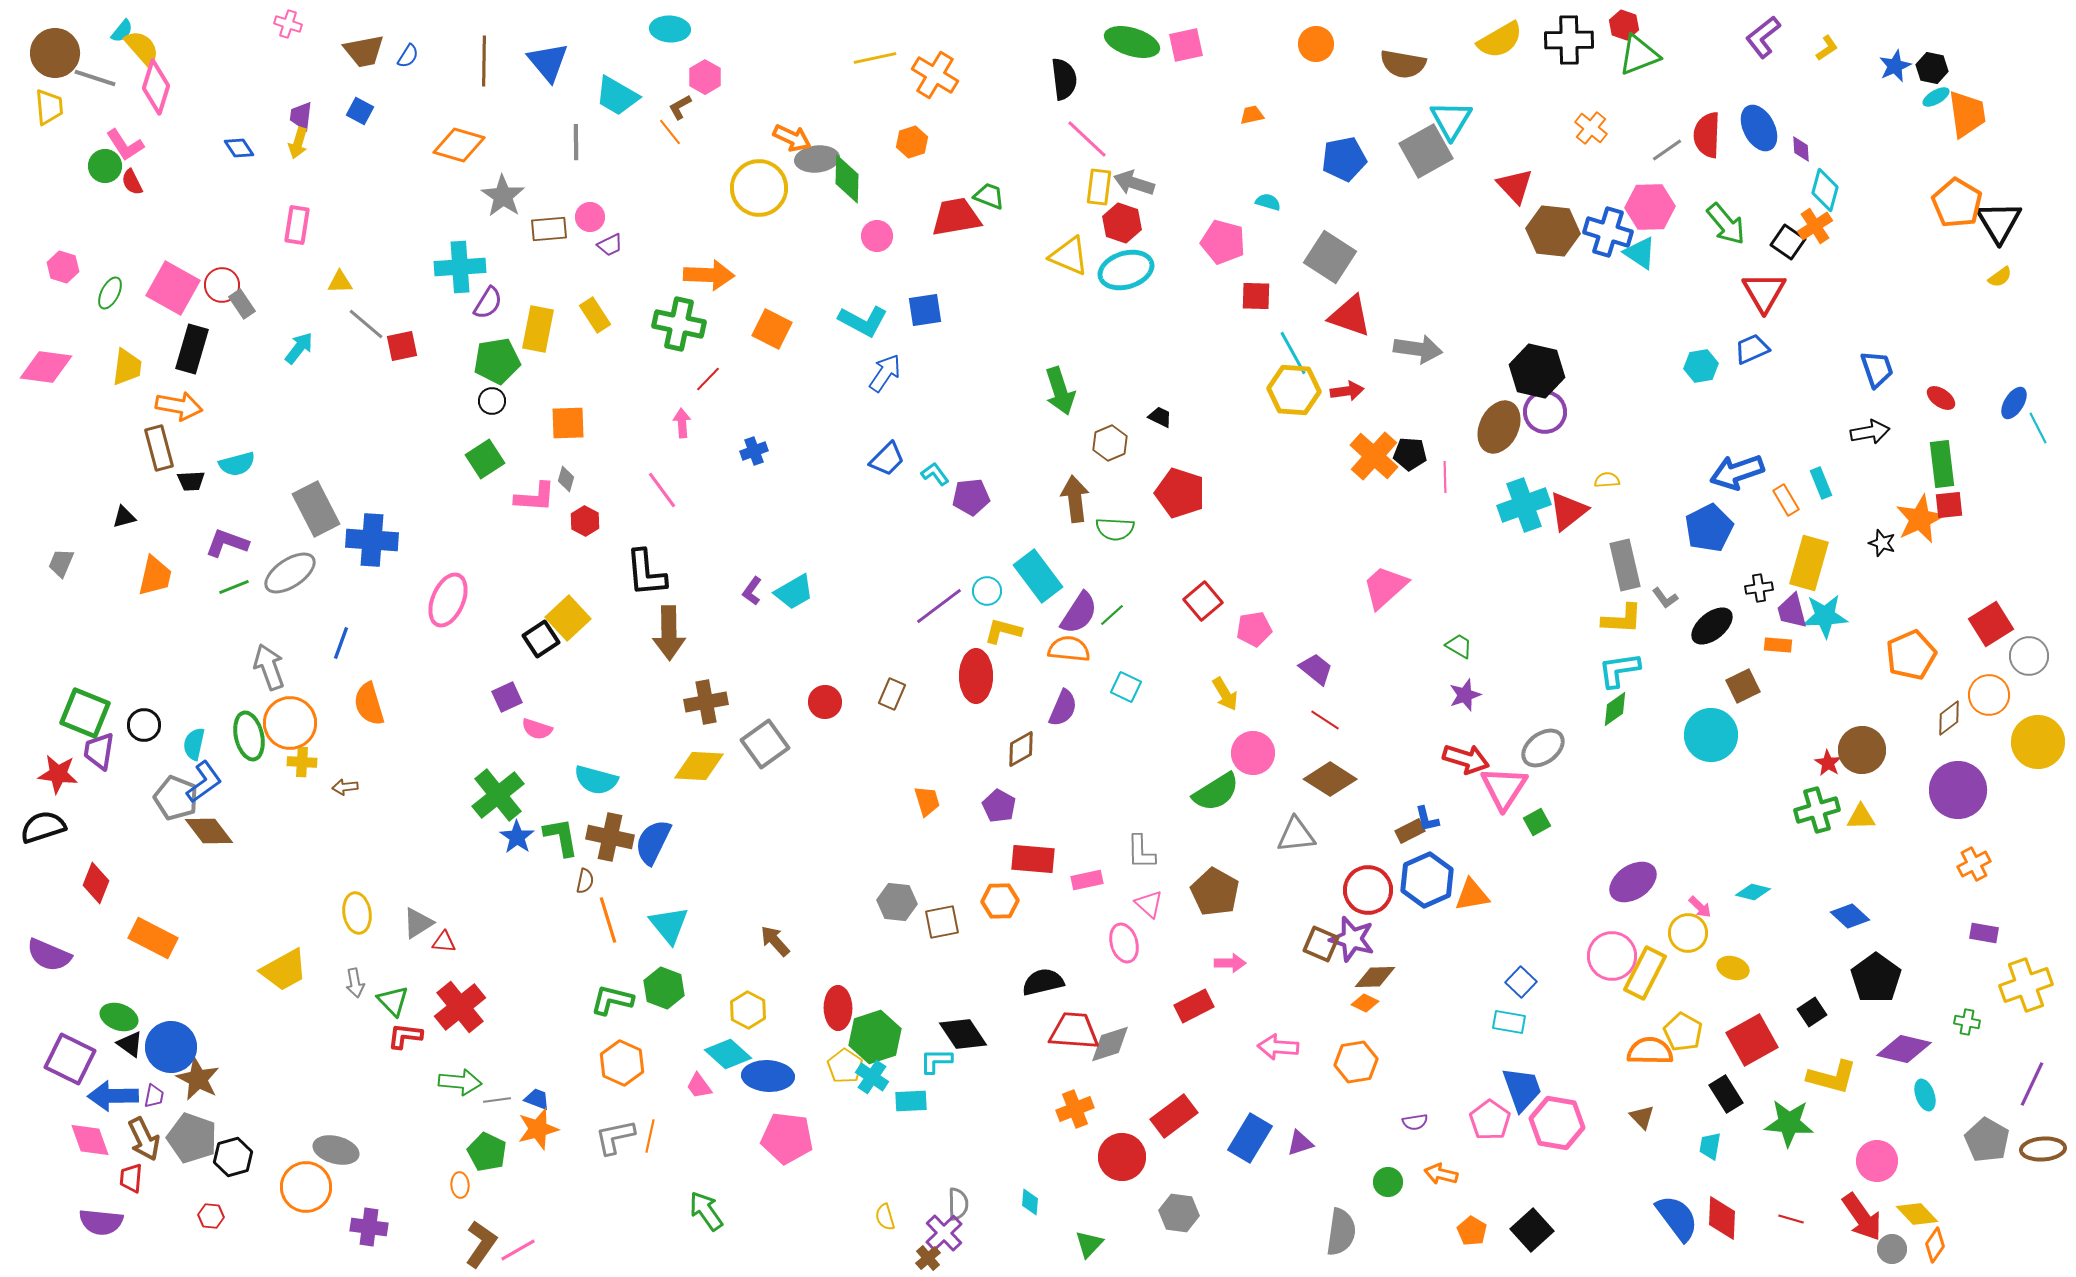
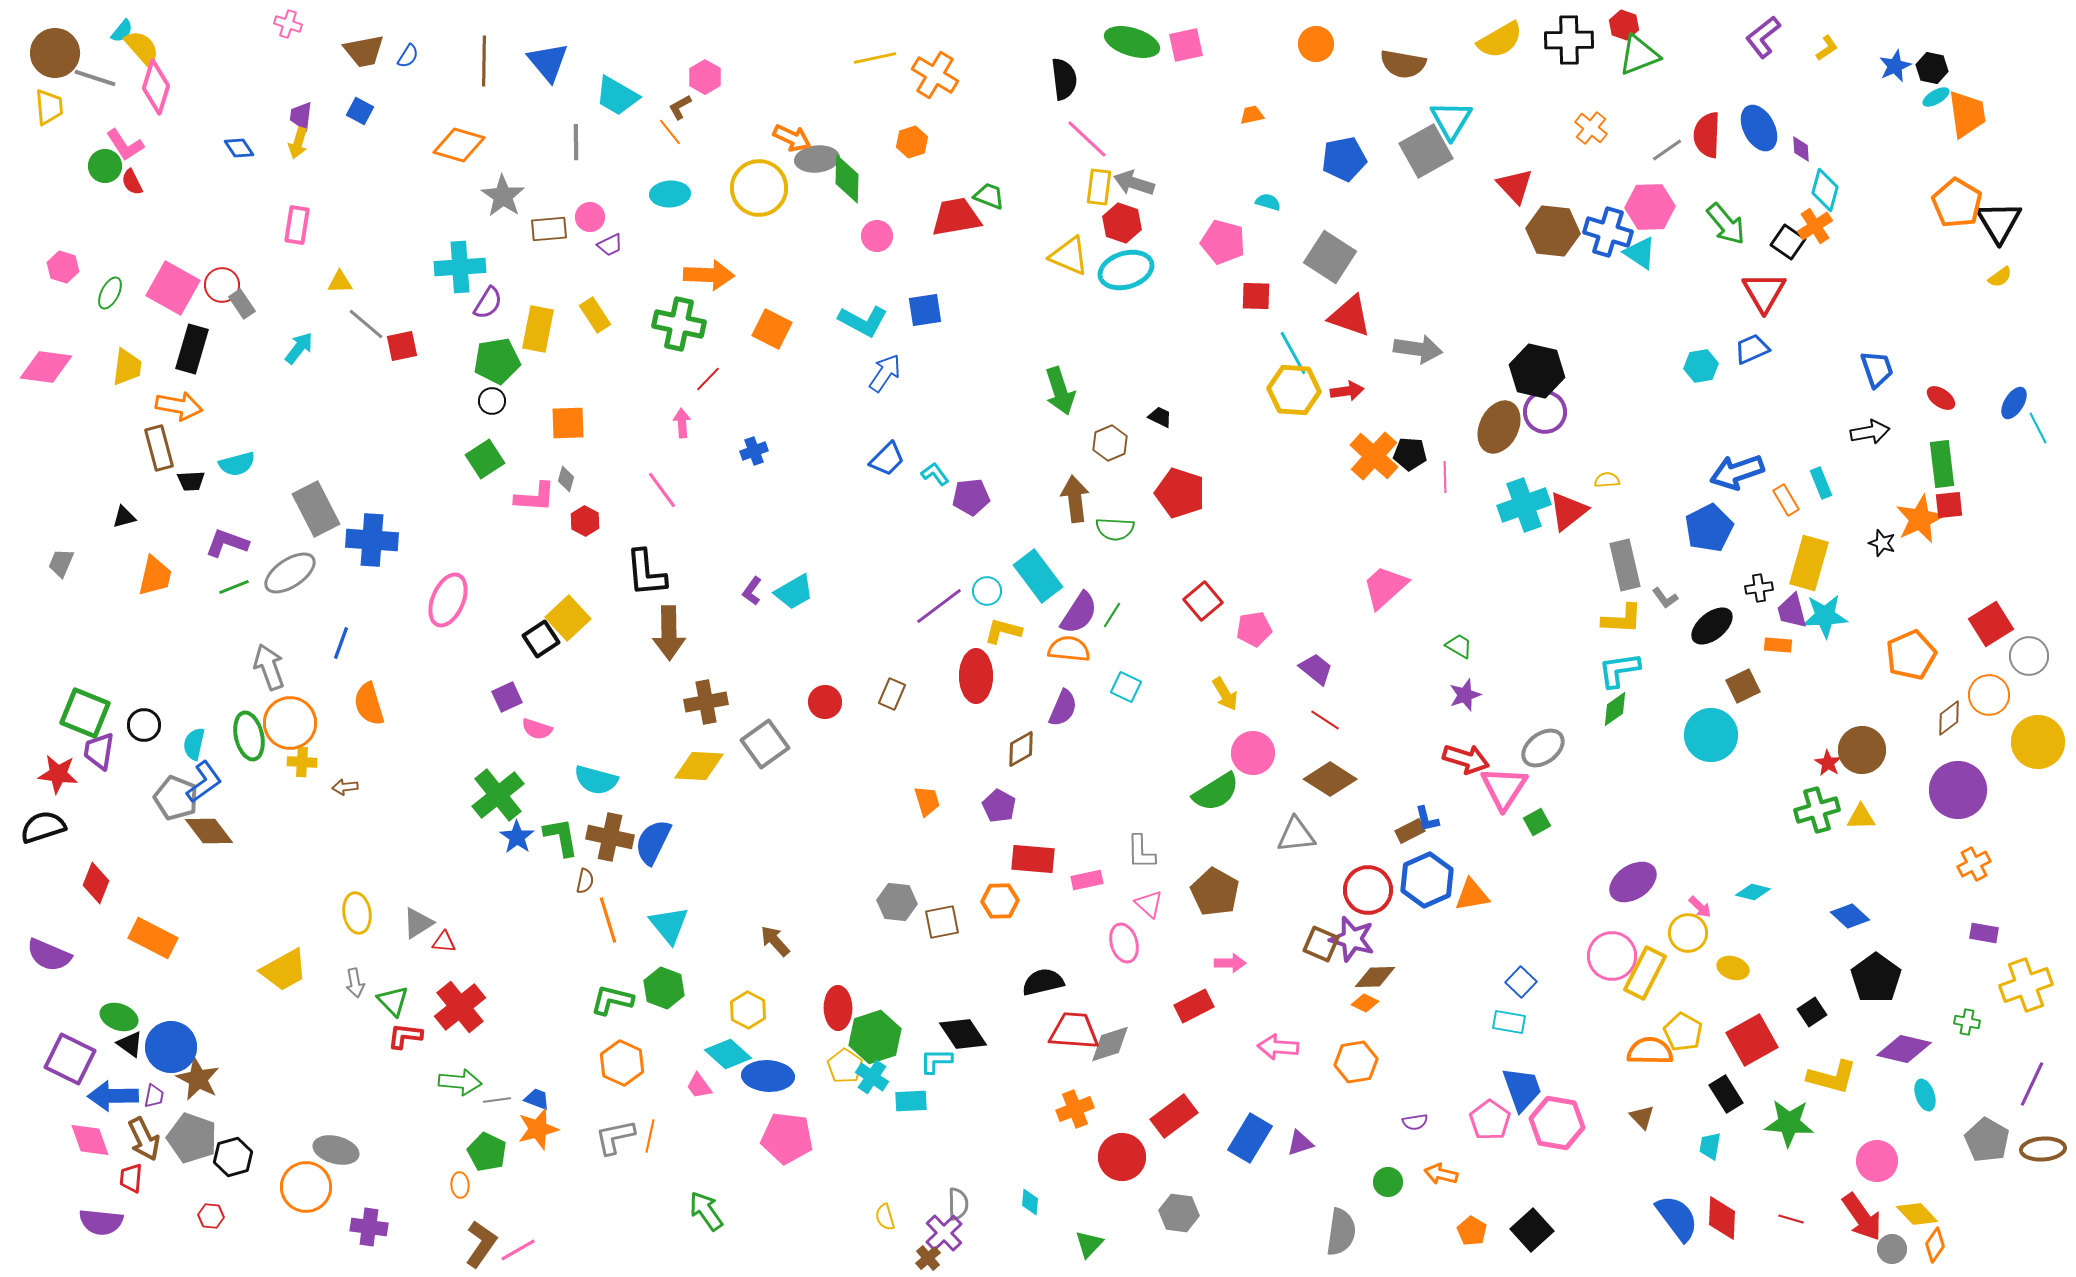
cyan ellipse at (670, 29): moved 165 px down; rotated 6 degrees counterclockwise
green line at (1112, 615): rotated 16 degrees counterclockwise
